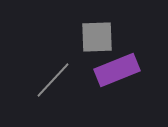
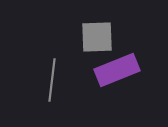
gray line: moved 1 px left; rotated 36 degrees counterclockwise
